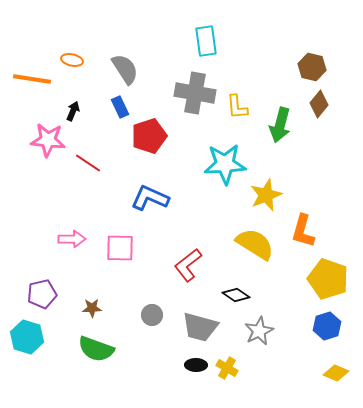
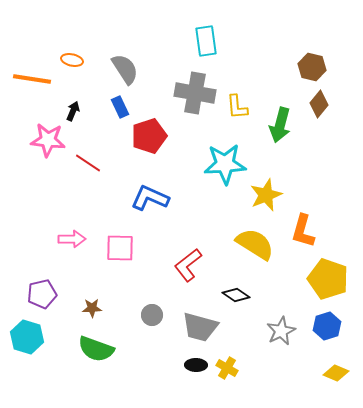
gray star: moved 22 px right
